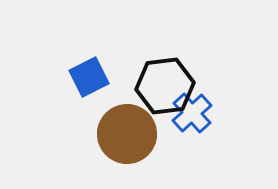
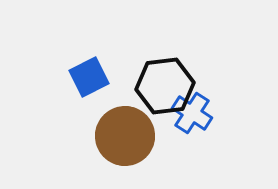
blue cross: rotated 15 degrees counterclockwise
brown circle: moved 2 px left, 2 px down
